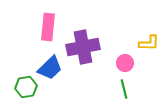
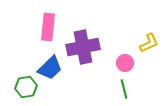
yellow L-shape: rotated 25 degrees counterclockwise
